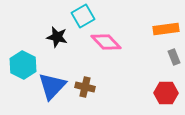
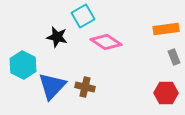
pink diamond: rotated 12 degrees counterclockwise
